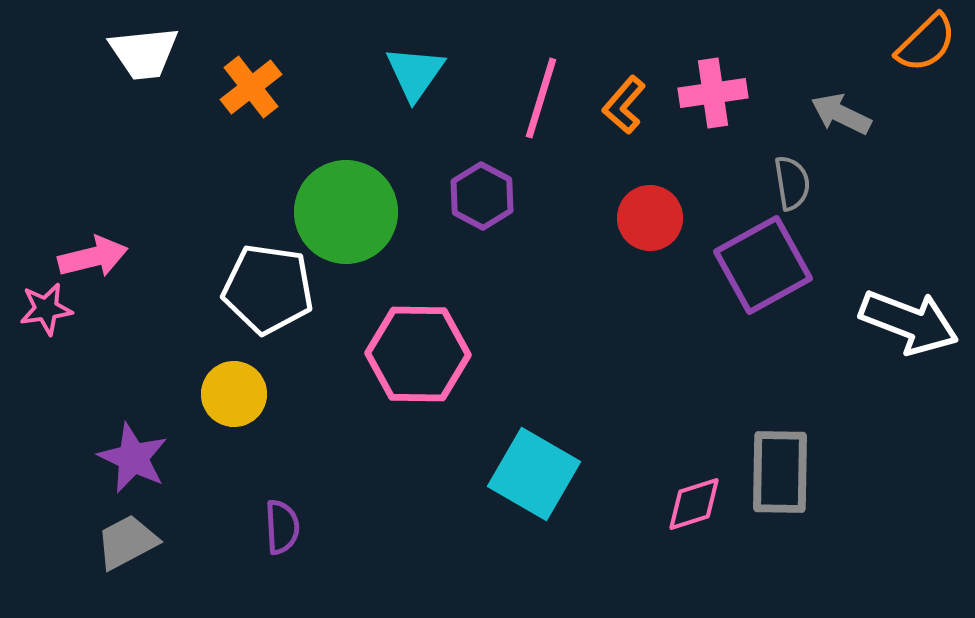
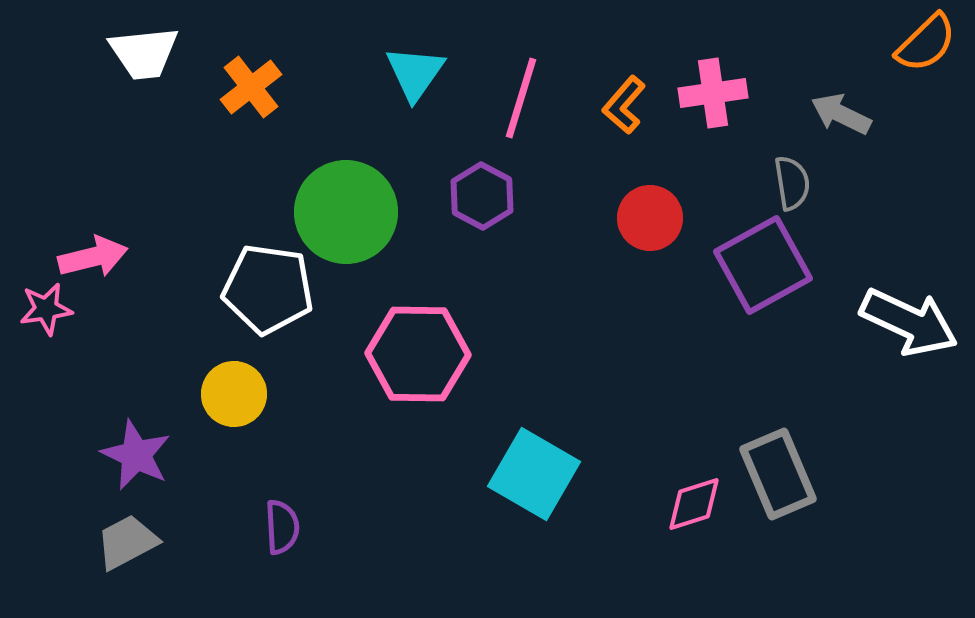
pink line: moved 20 px left
white arrow: rotated 4 degrees clockwise
purple star: moved 3 px right, 3 px up
gray rectangle: moved 2 px left, 2 px down; rotated 24 degrees counterclockwise
